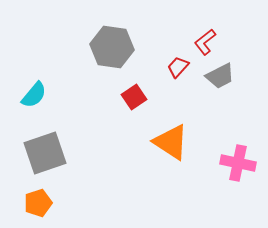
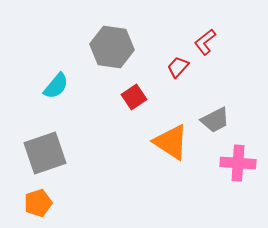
gray trapezoid: moved 5 px left, 44 px down
cyan semicircle: moved 22 px right, 9 px up
pink cross: rotated 8 degrees counterclockwise
